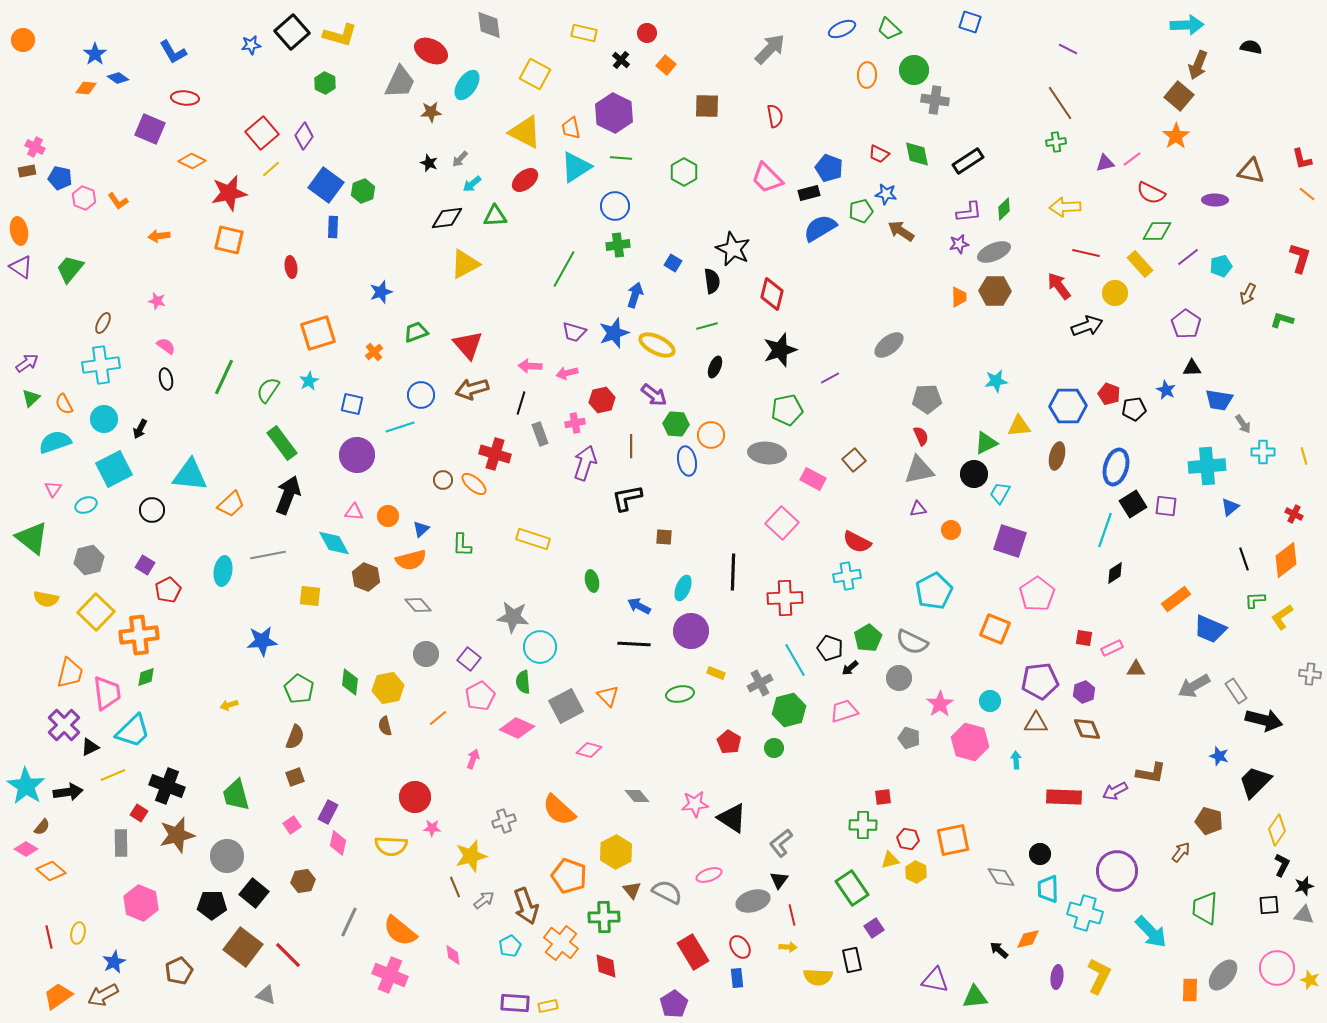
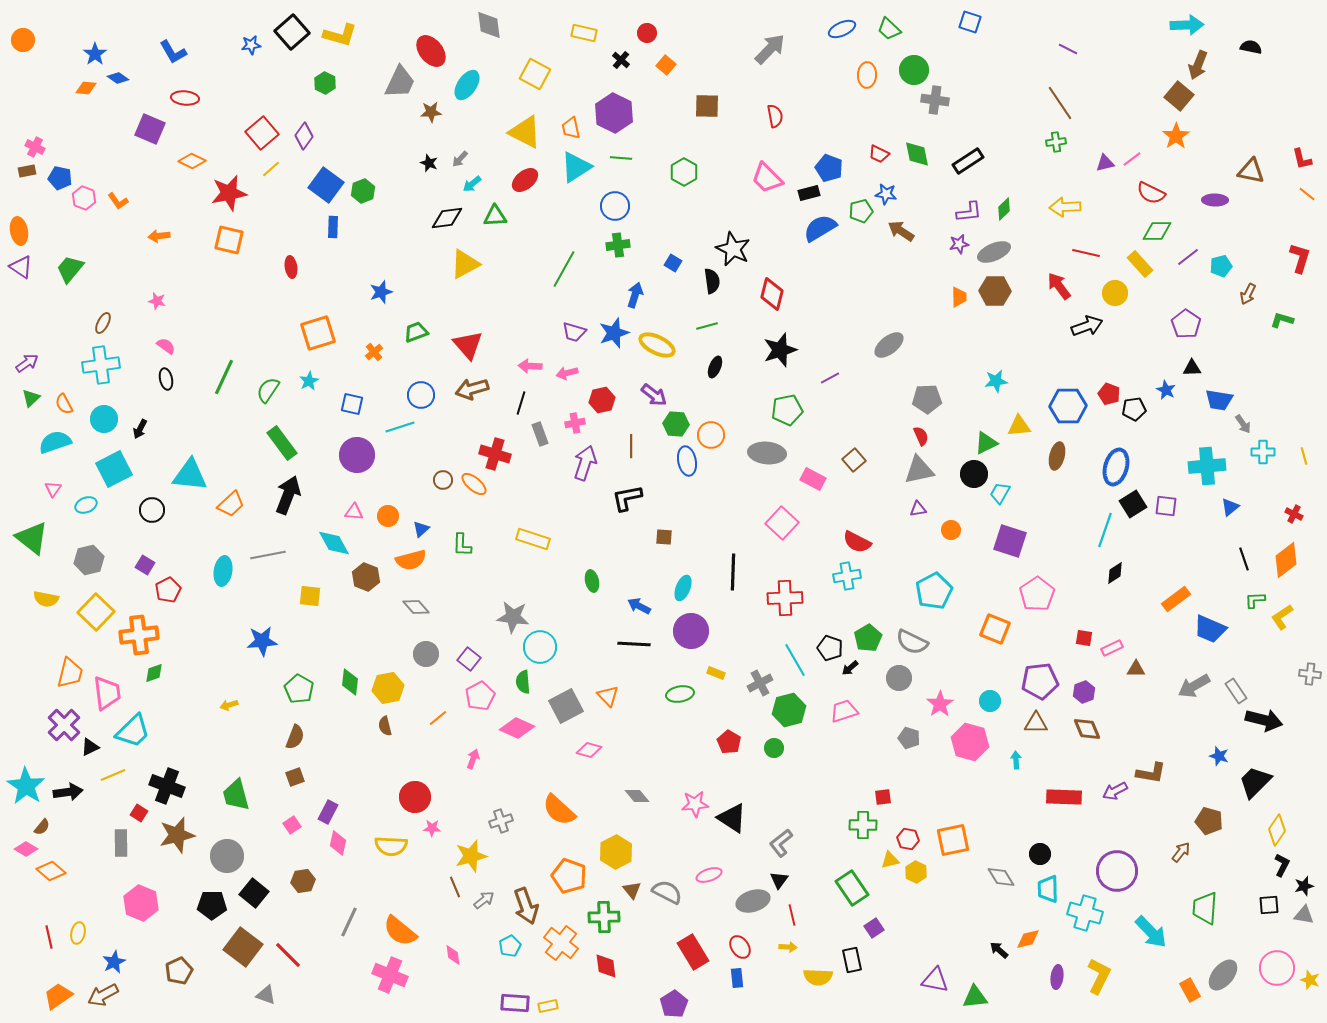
red ellipse at (431, 51): rotated 24 degrees clockwise
gray diamond at (418, 605): moved 2 px left, 2 px down
green diamond at (146, 677): moved 8 px right, 4 px up
gray cross at (504, 821): moved 3 px left
orange rectangle at (1190, 990): rotated 30 degrees counterclockwise
